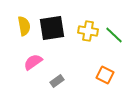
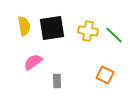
gray rectangle: rotated 56 degrees counterclockwise
